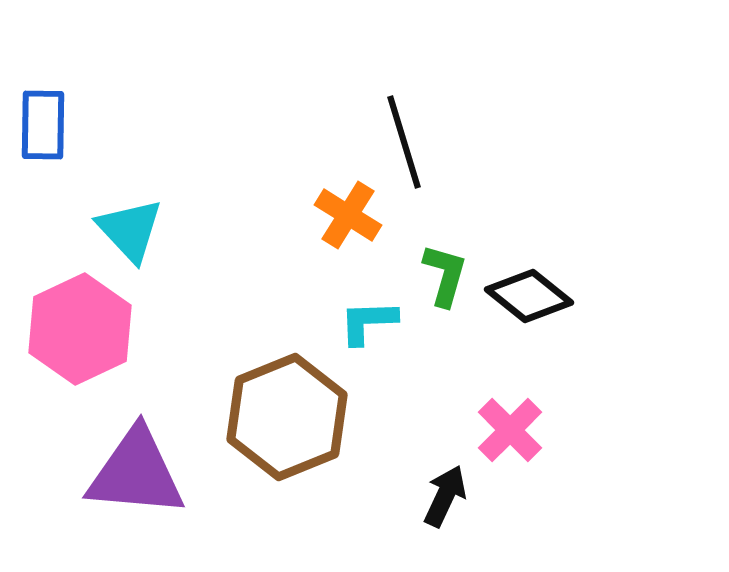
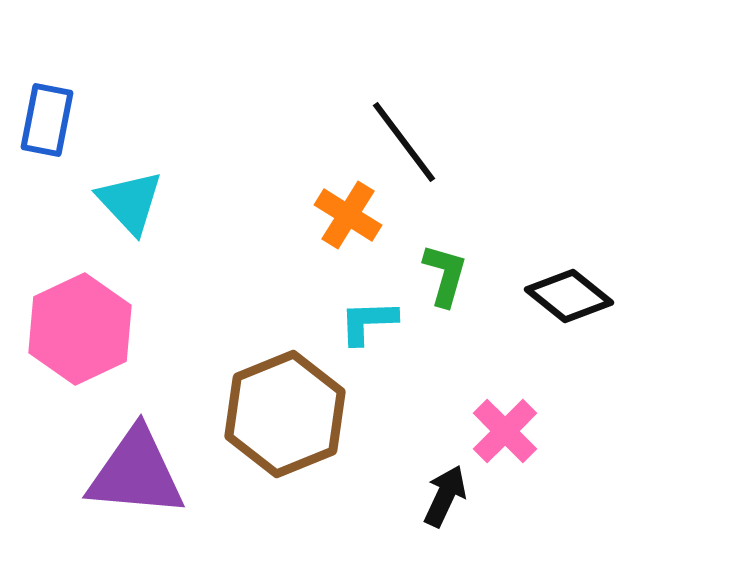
blue rectangle: moved 4 px right, 5 px up; rotated 10 degrees clockwise
black line: rotated 20 degrees counterclockwise
cyan triangle: moved 28 px up
black diamond: moved 40 px right
brown hexagon: moved 2 px left, 3 px up
pink cross: moved 5 px left, 1 px down
